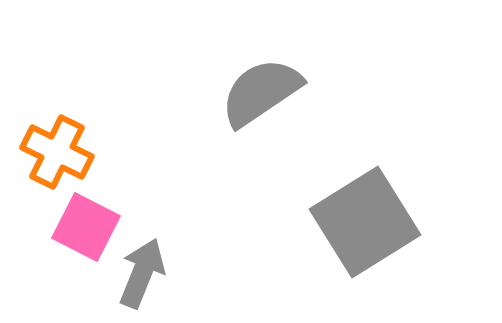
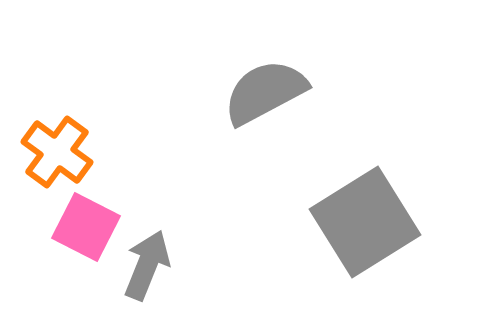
gray semicircle: moved 4 px right; rotated 6 degrees clockwise
orange cross: rotated 10 degrees clockwise
gray arrow: moved 5 px right, 8 px up
